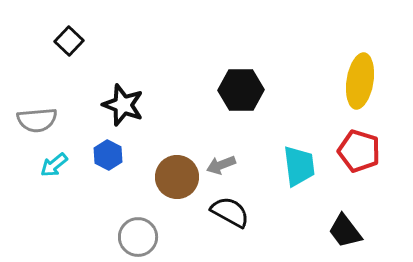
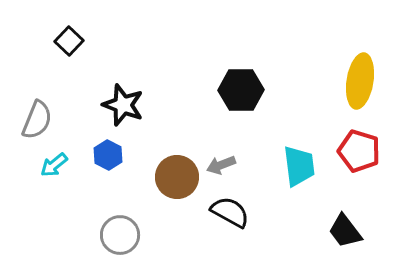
gray semicircle: rotated 63 degrees counterclockwise
gray circle: moved 18 px left, 2 px up
